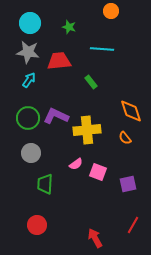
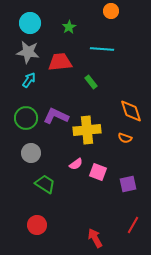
green star: rotated 24 degrees clockwise
red trapezoid: moved 1 px right, 1 px down
green circle: moved 2 px left
orange semicircle: rotated 32 degrees counterclockwise
green trapezoid: rotated 120 degrees clockwise
